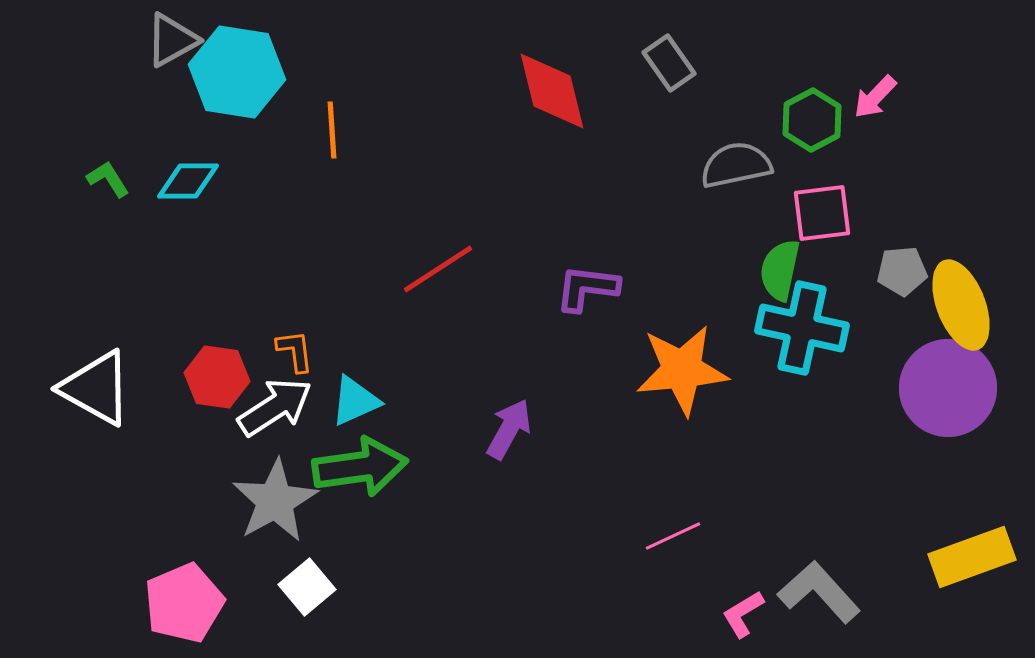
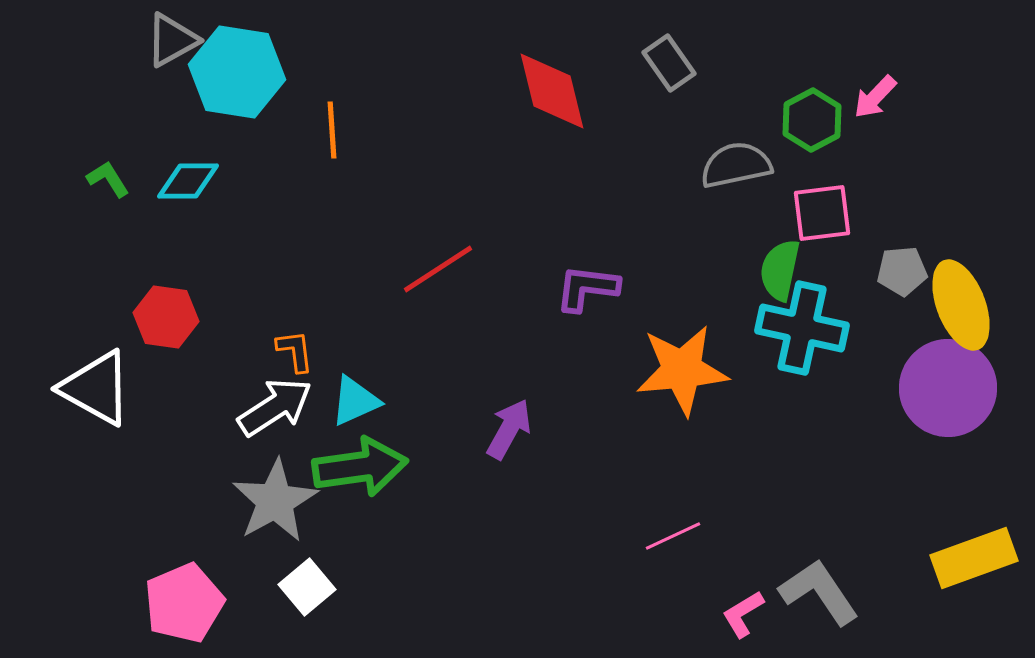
red hexagon: moved 51 px left, 60 px up
yellow rectangle: moved 2 px right, 1 px down
gray L-shape: rotated 8 degrees clockwise
